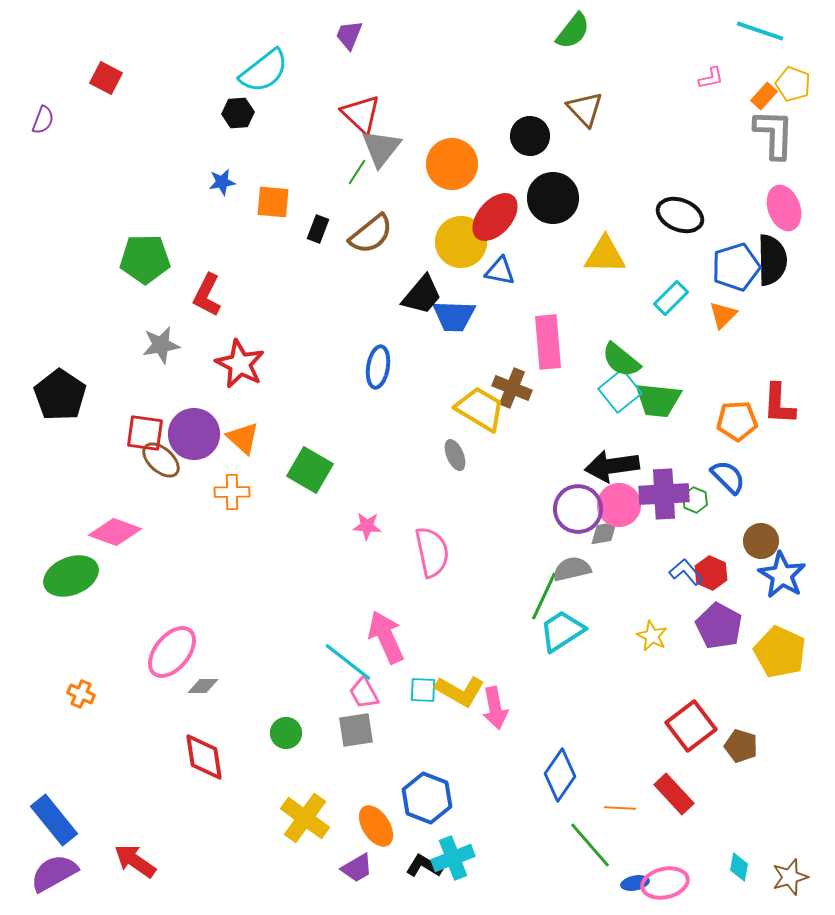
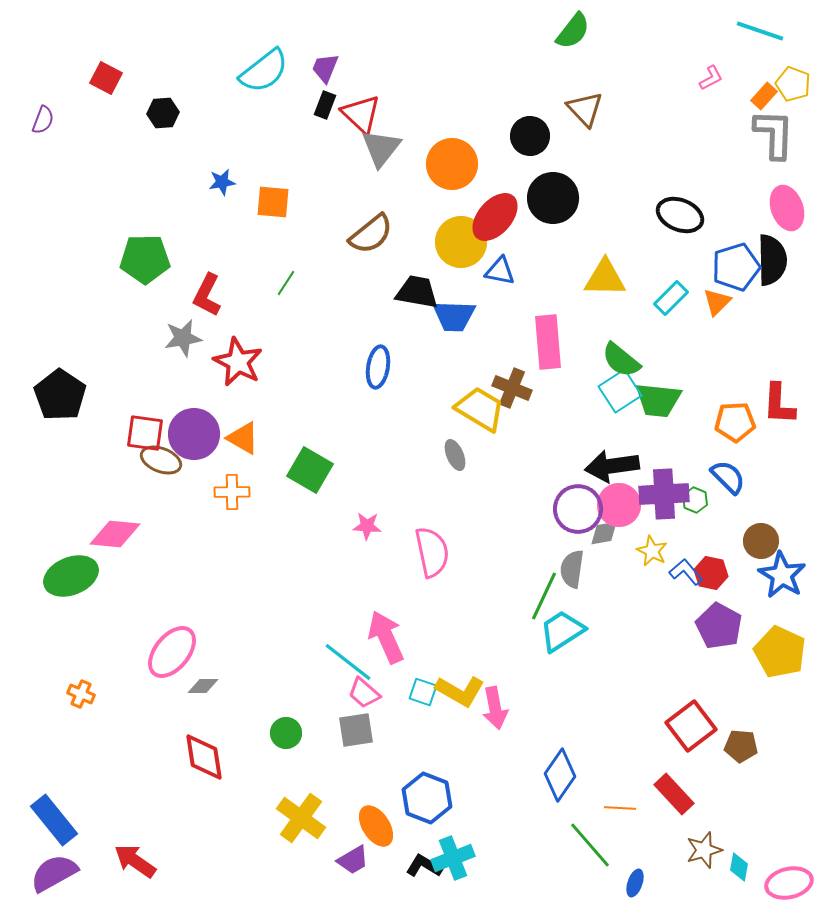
purple trapezoid at (349, 35): moved 24 px left, 33 px down
pink L-shape at (711, 78): rotated 16 degrees counterclockwise
black hexagon at (238, 113): moved 75 px left
green line at (357, 172): moved 71 px left, 111 px down
pink ellipse at (784, 208): moved 3 px right
black rectangle at (318, 229): moved 7 px right, 124 px up
yellow triangle at (605, 255): moved 23 px down
black trapezoid at (422, 295): moved 5 px left, 3 px up; rotated 120 degrees counterclockwise
orange triangle at (723, 315): moved 6 px left, 13 px up
gray star at (161, 345): moved 22 px right, 7 px up
red star at (240, 364): moved 2 px left, 2 px up
cyan square at (620, 391): rotated 6 degrees clockwise
orange pentagon at (737, 421): moved 2 px left, 1 px down
orange triangle at (243, 438): rotated 12 degrees counterclockwise
brown ellipse at (161, 460): rotated 21 degrees counterclockwise
pink diamond at (115, 532): moved 2 px down; rotated 15 degrees counterclockwise
gray semicircle at (572, 569): rotated 69 degrees counterclockwise
red hexagon at (711, 573): rotated 12 degrees counterclockwise
yellow star at (652, 636): moved 85 px up
cyan square at (423, 690): moved 2 px down; rotated 16 degrees clockwise
pink trapezoid at (364, 693): rotated 20 degrees counterclockwise
brown pentagon at (741, 746): rotated 12 degrees counterclockwise
yellow cross at (305, 818): moved 4 px left
purple trapezoid at (357, 868): moved 4 px left, 8 px up
brown star at (790, 877): moved 86 px left, 27 px up
blue ellipse at (635, 883): rotated 60 degrees counterclockwise
pink ellipse at (665, 883): moved 124 px right
